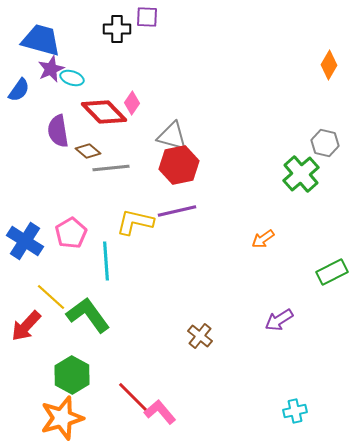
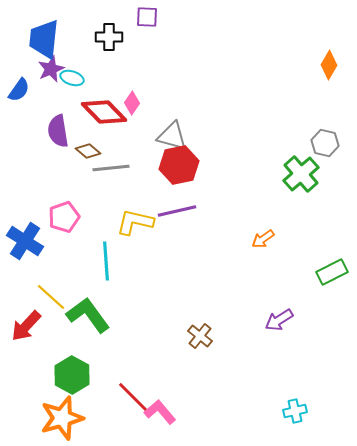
black cross: moved 8 px left, 8 px down
blue trapezoid: moved 3 px right, 1 px up; rotated 99 degrees counterclockwise
pink pentagon: moved 7 px left, 16 px up; rotated 12 degrees clockwise
